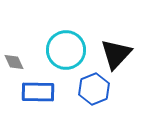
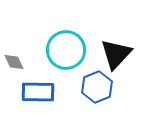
blue hexagon: moved 3 px right, 2 px up
